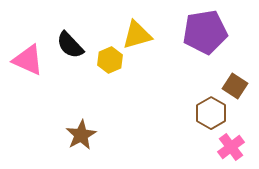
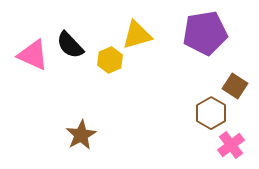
purple pentagon: moved 1 px down
pink triangle: moved 5 px right, 5 px up
pink cross: moved 2 px up
